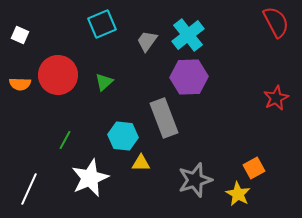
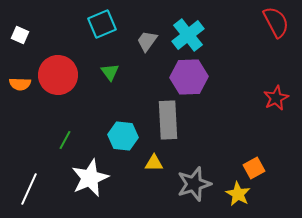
green triangle: moved 6 px right, 10 px up; rotated 24 degrees counterclockwise
gray rectangle: moved 4 px right, 2 px down; rotated 18 degrees clockwise
yellow triangle: moved 13 px right
gray star: moved 1 px left, 4 px down
